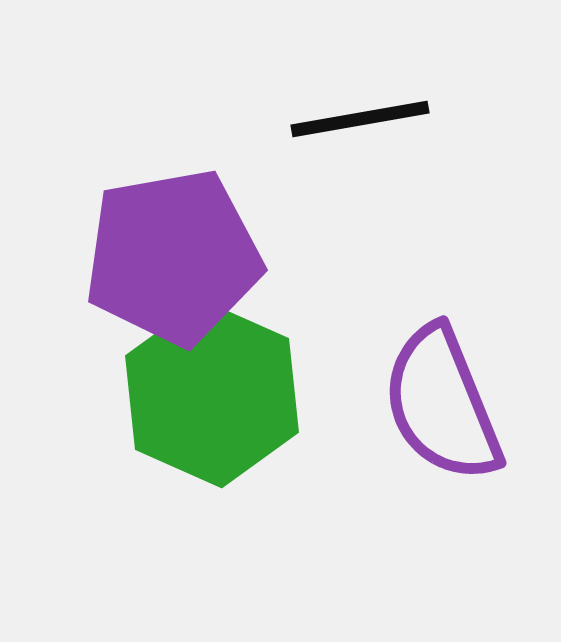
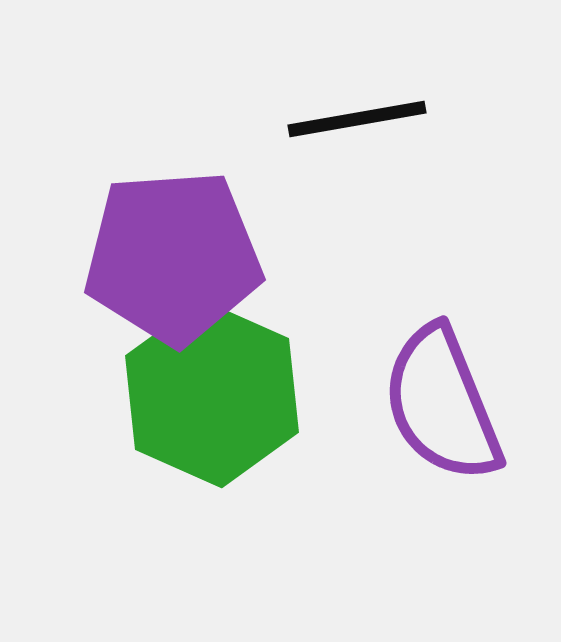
black line: moved 3 px left
purple pentagon: rotated 6 degrees clockwise
